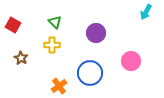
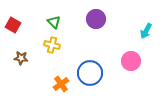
cyan arrow: moved 19 px down
green triangle: moved 1 px left
purple circle: moved 14 px up
yellow cross: rotated 14 degrees clockwise
brown star: rotated 24 degrees counterclockwise
orange cross: moved 2 px right, 2 px up
